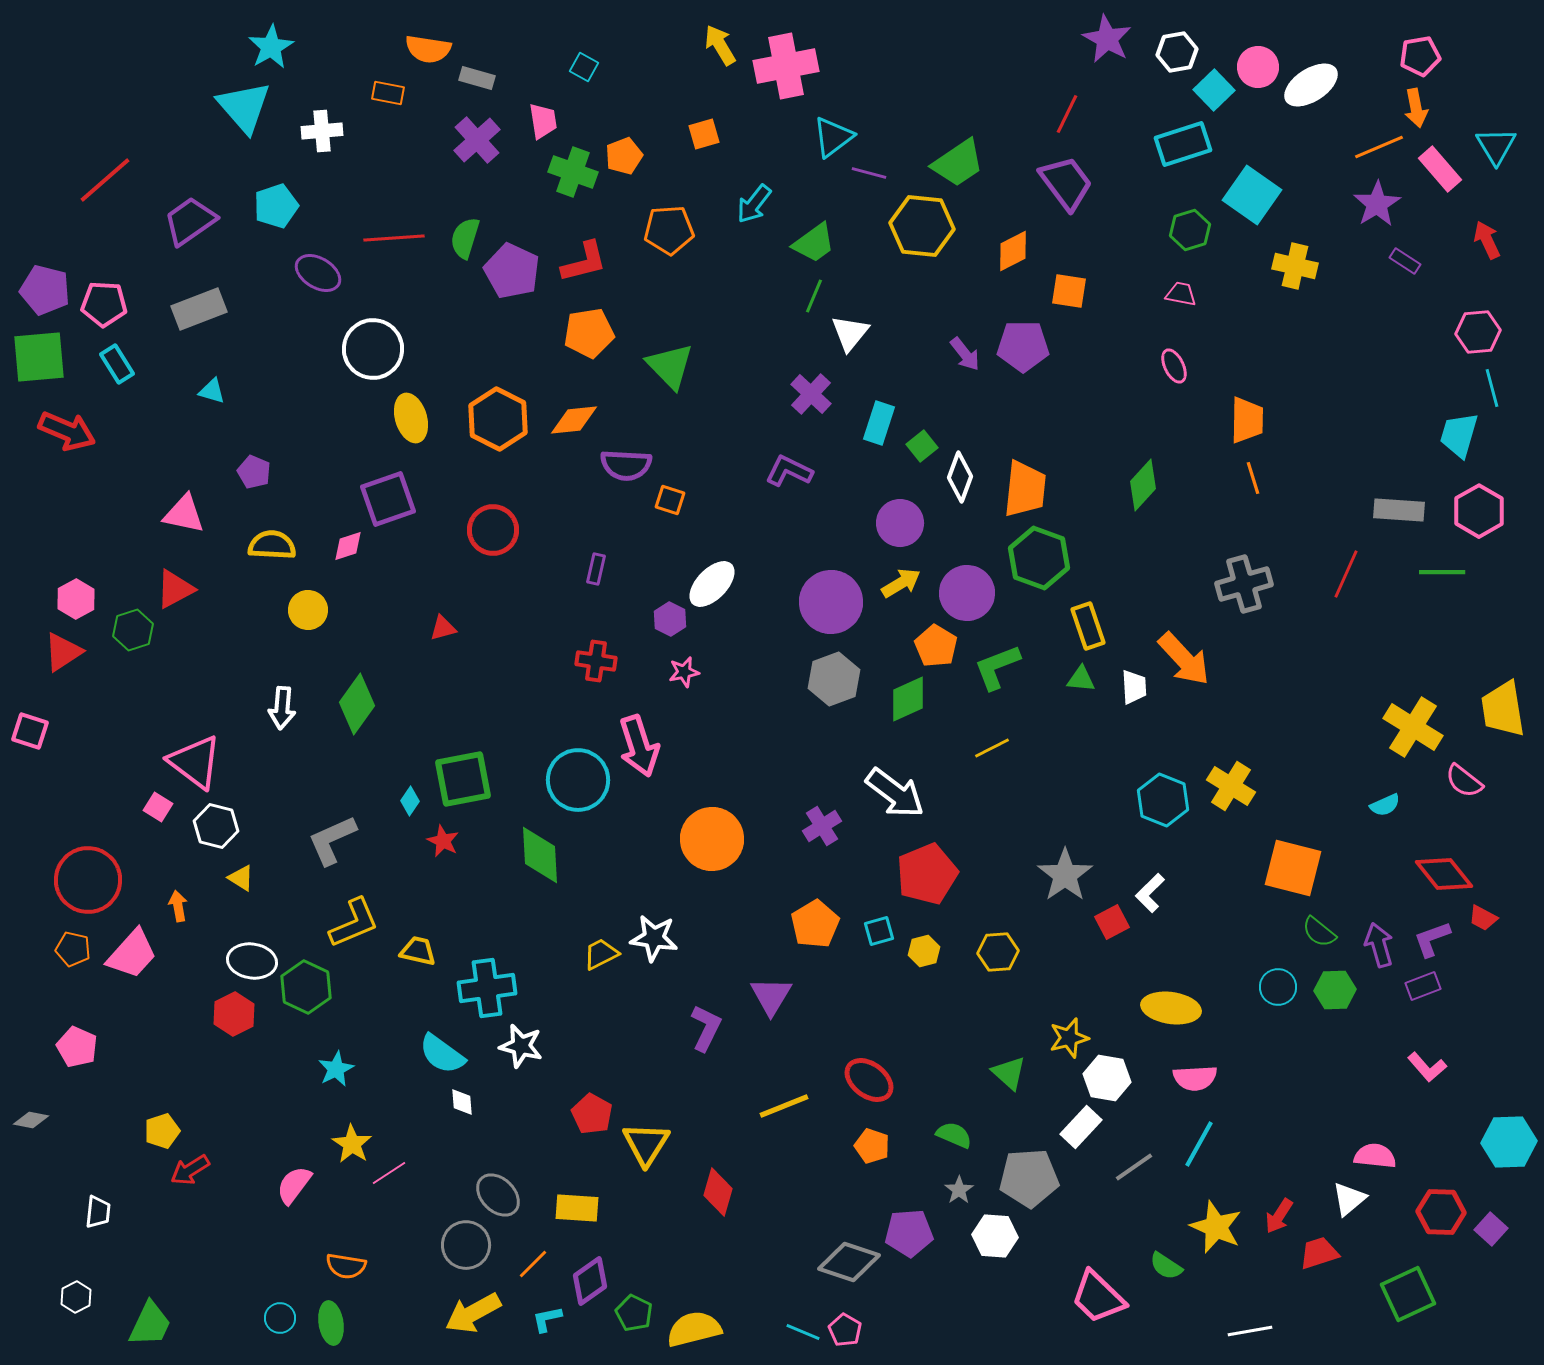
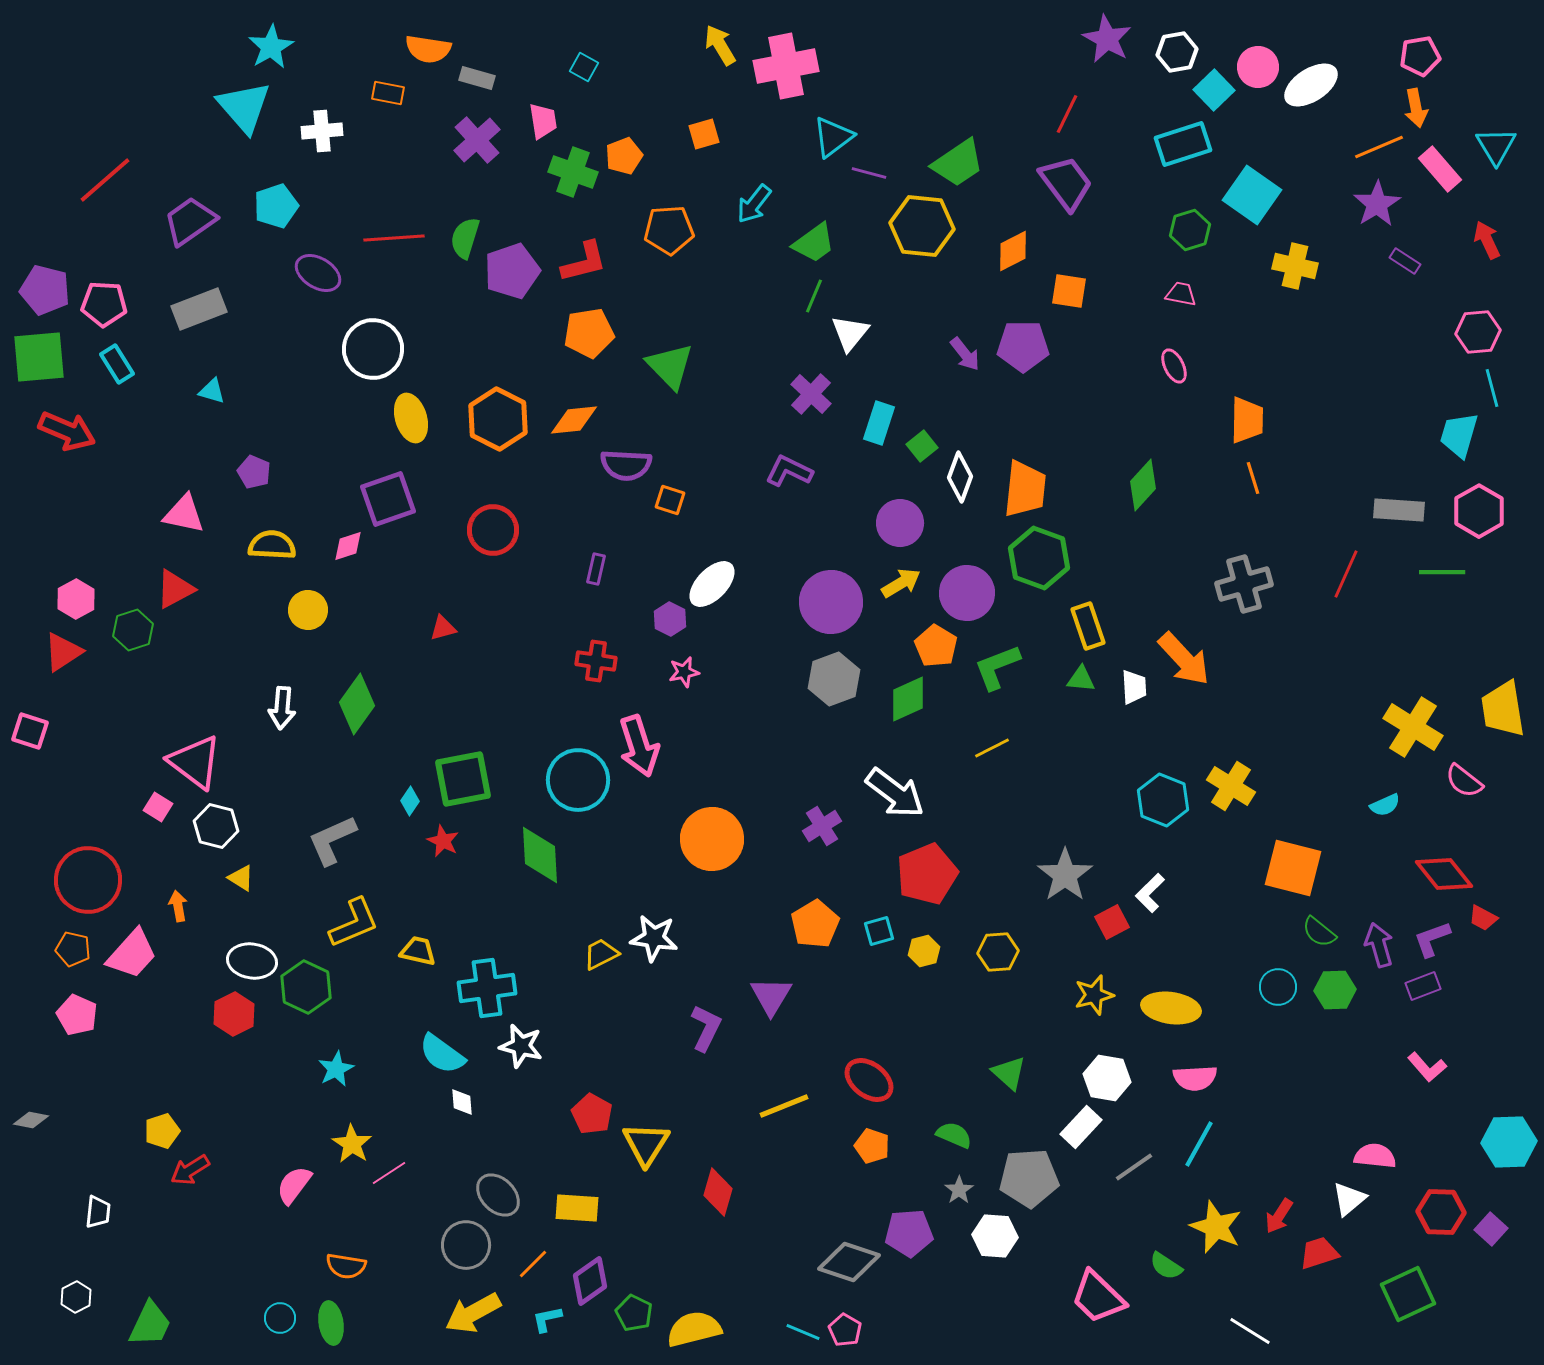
purple pentagon at (512, 271): rotated 28 degrees clockwise
yellow star at (1069, 1038): moved 25 px right, 43 px up
pink pentagon at (77, 1047): moved 32 px up
white line at (1250, 1331): rotated 42 degrees clockwise
